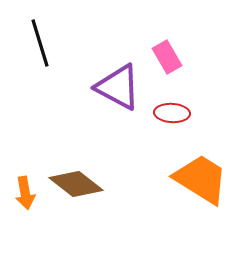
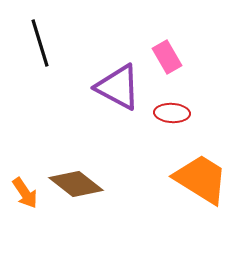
orange arrow: rotated 24 degrees counterclockwise
